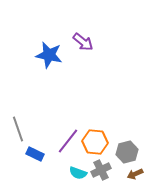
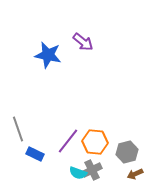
blue star: moved 1 px left
gray cross: moved 9 px left
